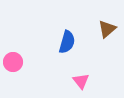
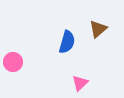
brown triangle: moved 9 px left
pink triangle: moved 1 px left, 2 px down; rotated 24 degrees clockwise
